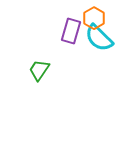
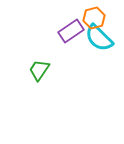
orange hexagon: rotated 15 degrees clockwise
purple rectangle: rotated 40 degrees clockwise
